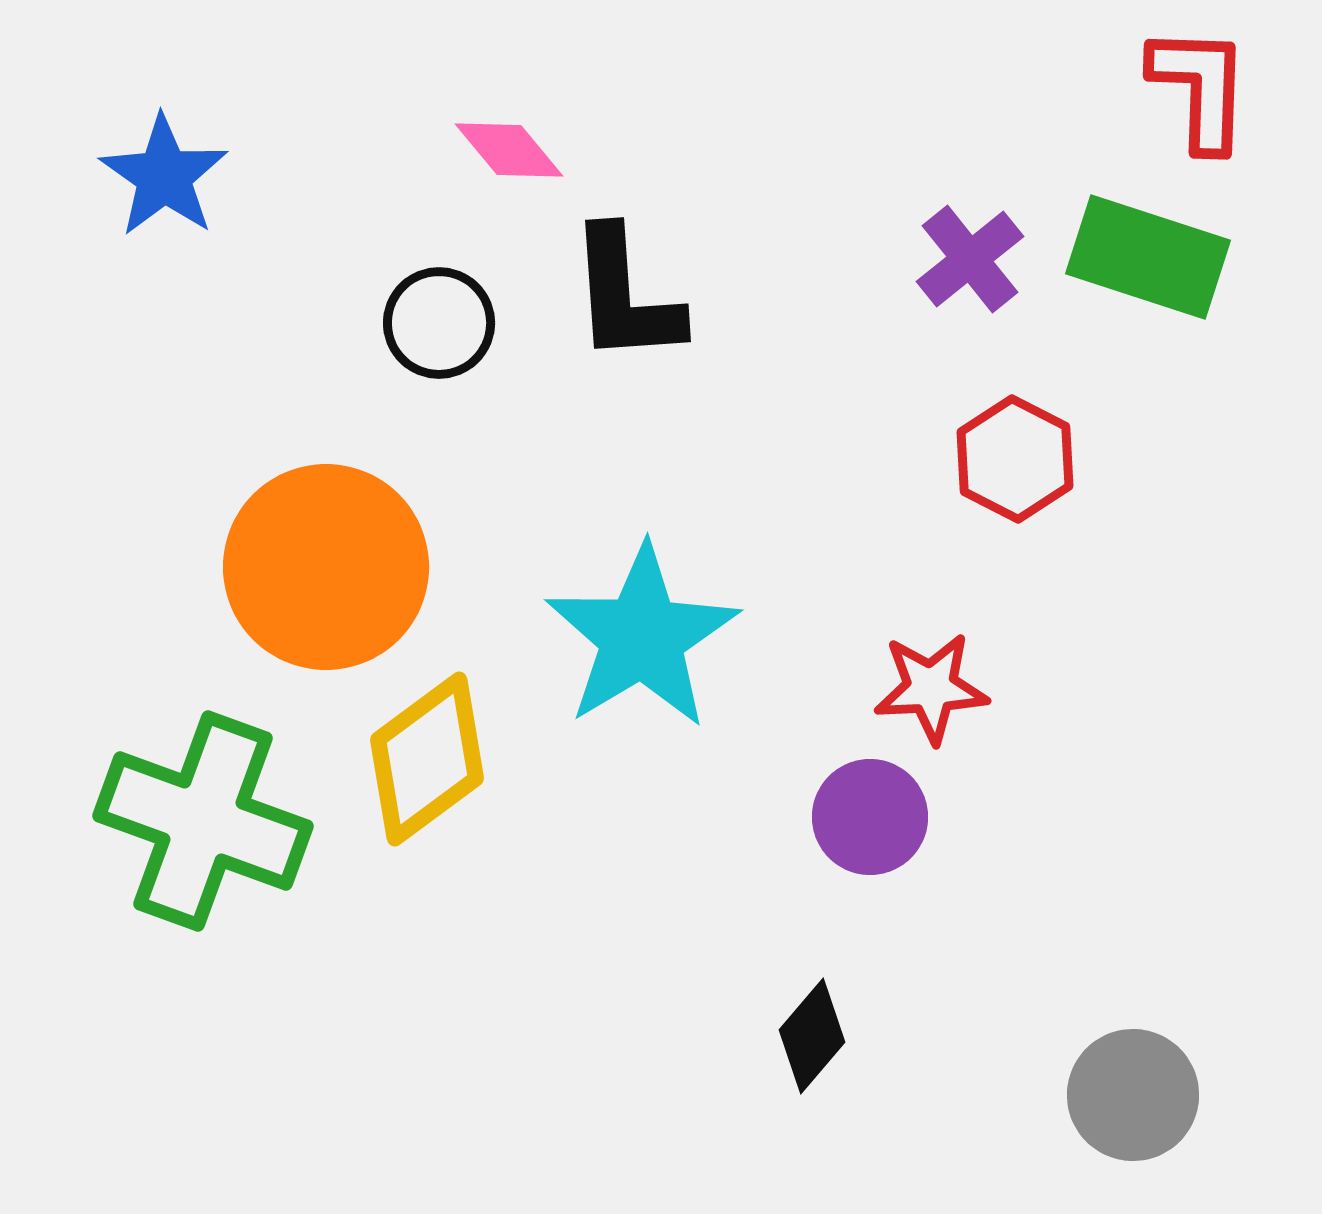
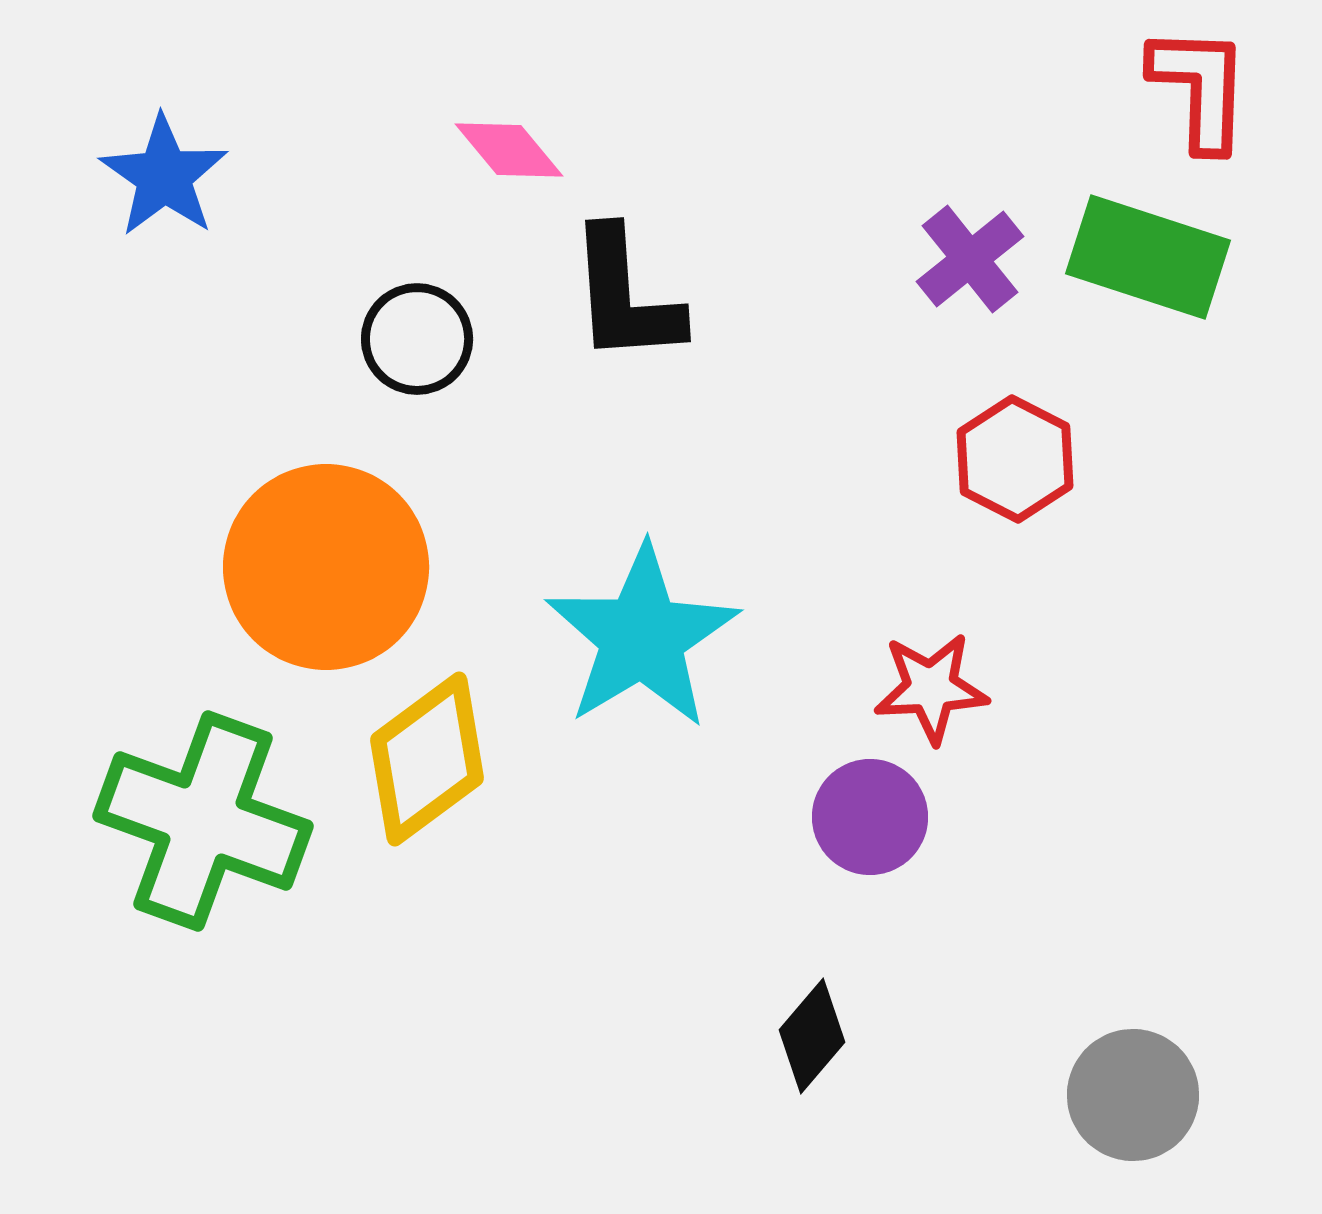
black circle: moved 22 px left, 16 px down
